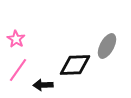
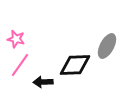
pink star: rotated 18 degrees counterclockwise
pink line: moved 2 px right, 5 px up
black arrow: moved 3 px up
